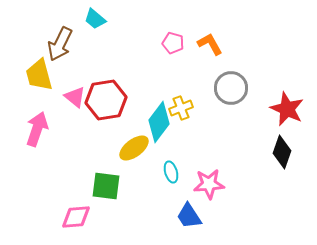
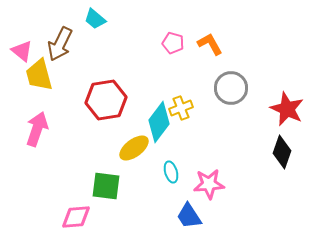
pink triangle: moved 53 px left, 46 px up
